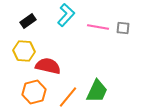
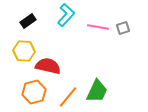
gray square: rotated 24 degrees counterclockwise
